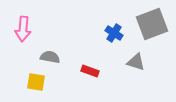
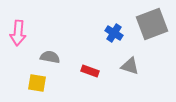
pink arrow: moved 5 px left, 4 px down
gray triangle: moved 6 px left, 4 px down
yellow square: moved 1 px right, 1 px down
